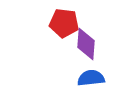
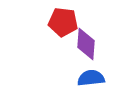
red pentagon: moved 1 px left, 1 px up
